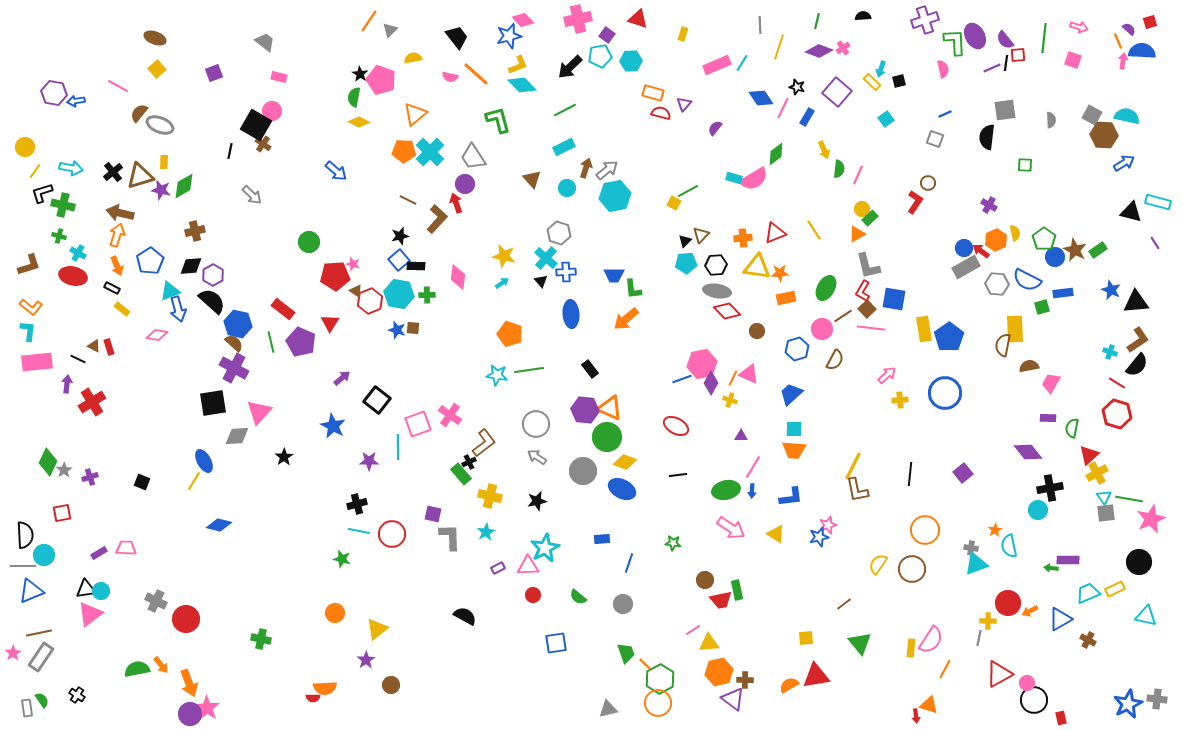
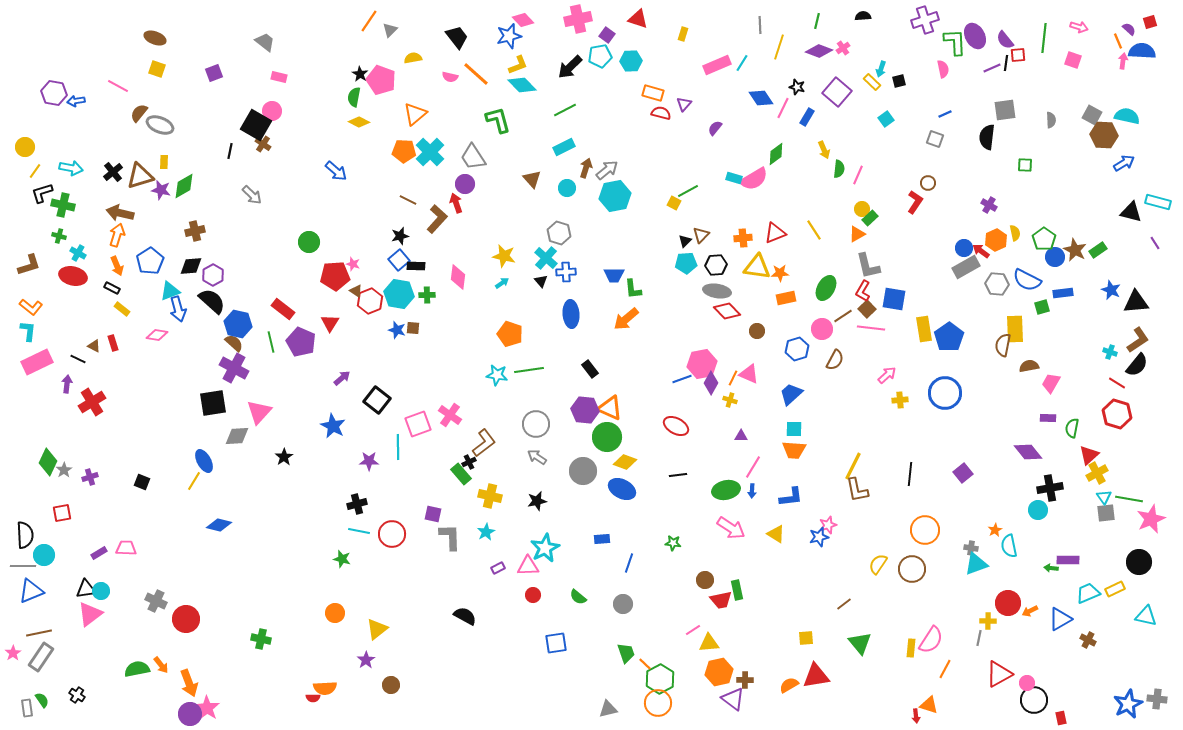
yellow square at (157, 69): rotated 30 degrees counterclockwise
red rectangle at (109, 347): moved 4 px right, 4 px up
pink rectangle at (37, 362): rotated 20 degrees counterclockwise
